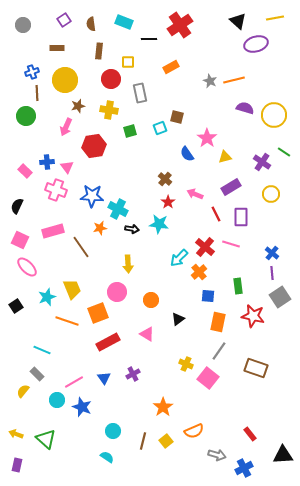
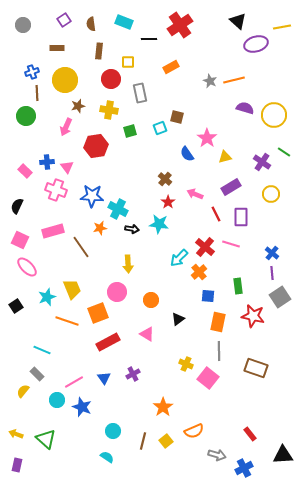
yellow line at (275, 18): moved 7 px right, 9 px down
red hexagon at (94, 146): moved 2 px right
gray line at (219, 351): rotated 36 degrees counterclockwise
